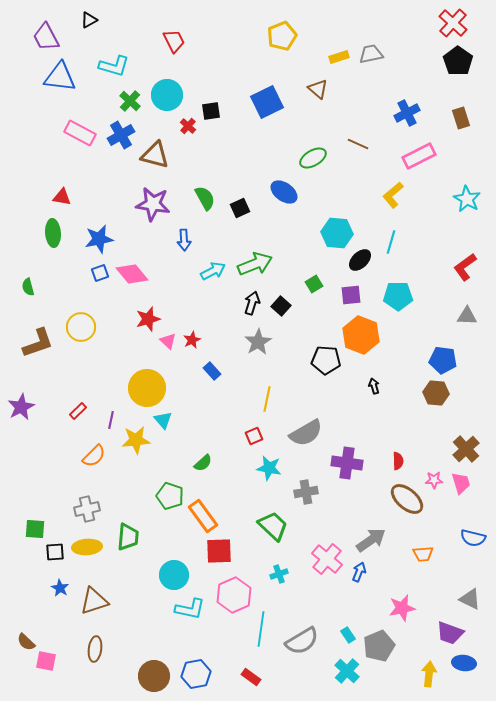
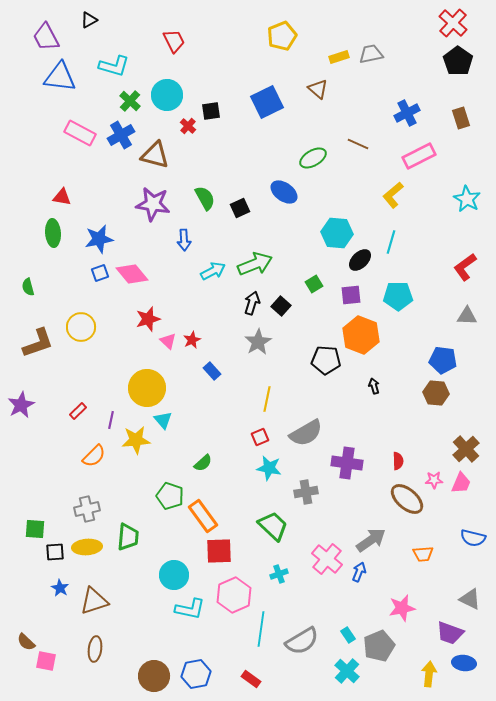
purple star at (21, 407): moved 2 px up
red square at (254, 436): moved 6 px right, 1 px down
pink trapezoid at (461, 483): rotated 40 degrees clockwise
red rectangle at (251, 677): moved 2 px down
